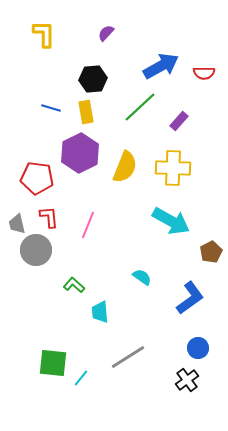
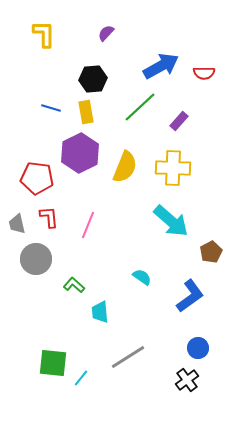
cyan arrow: rotated 12 degrees clockwise
gray circle: moved 9 px down
blue L-shape: moved 2 px up
